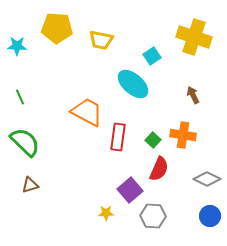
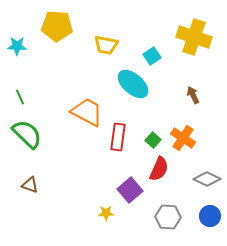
yellow pentagon: moved 2 px up
yellow trapezoid: moved 5 px right, 5 px down
orange cross: moved 3 px down; rotated 25 degrees clockwise
green semicircle: moved 2 px right, 8 px up
brown triangle: rotated 36 degrees clockwise
gray hexagon: moved 15 px right, 1 px down
